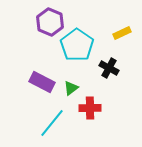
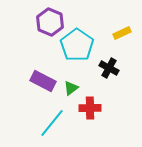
purple rectangle: moved 1 px right, 1 px up
